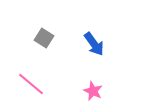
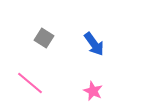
pink line: moved 1 px left, 1 px up
